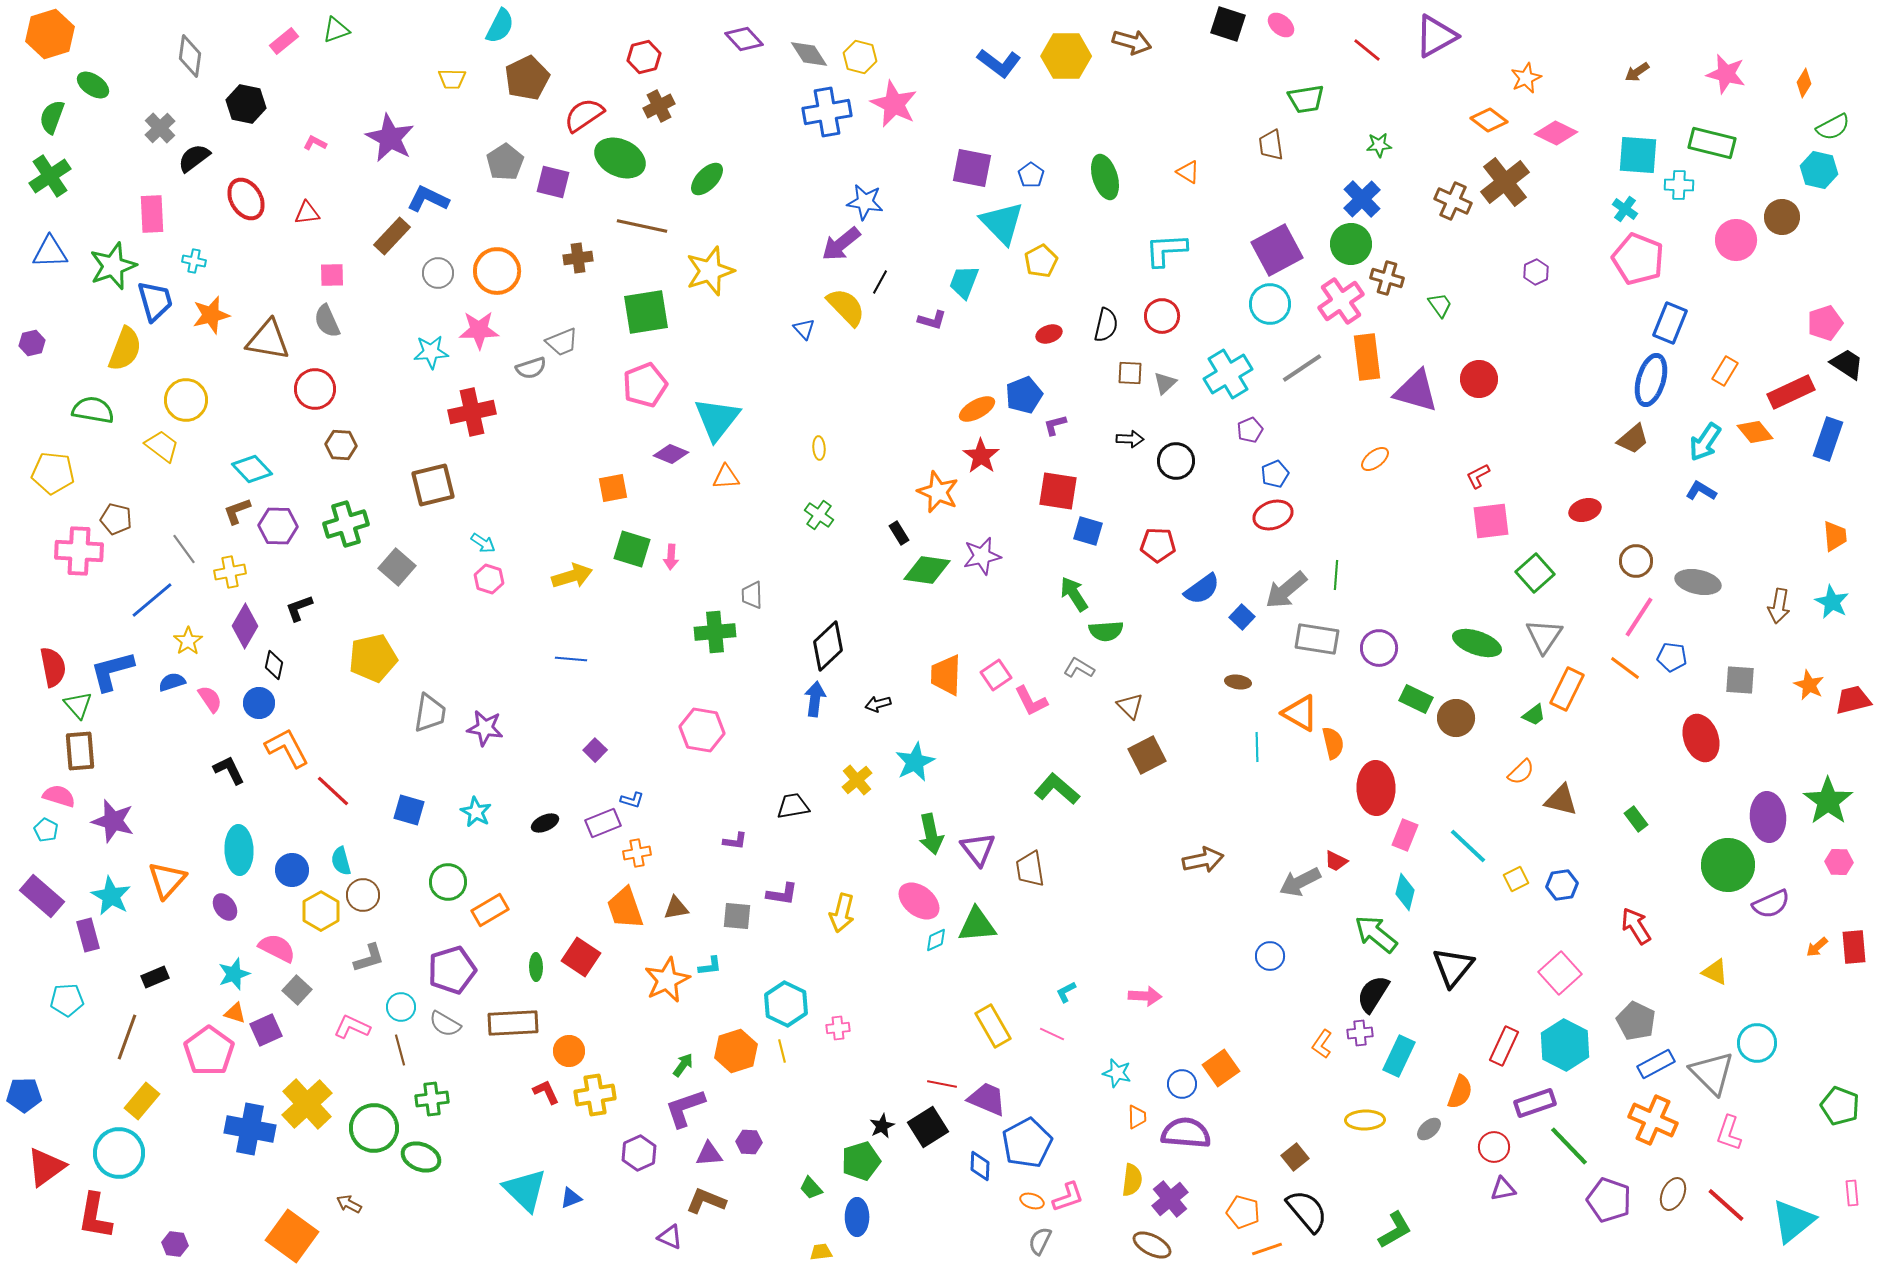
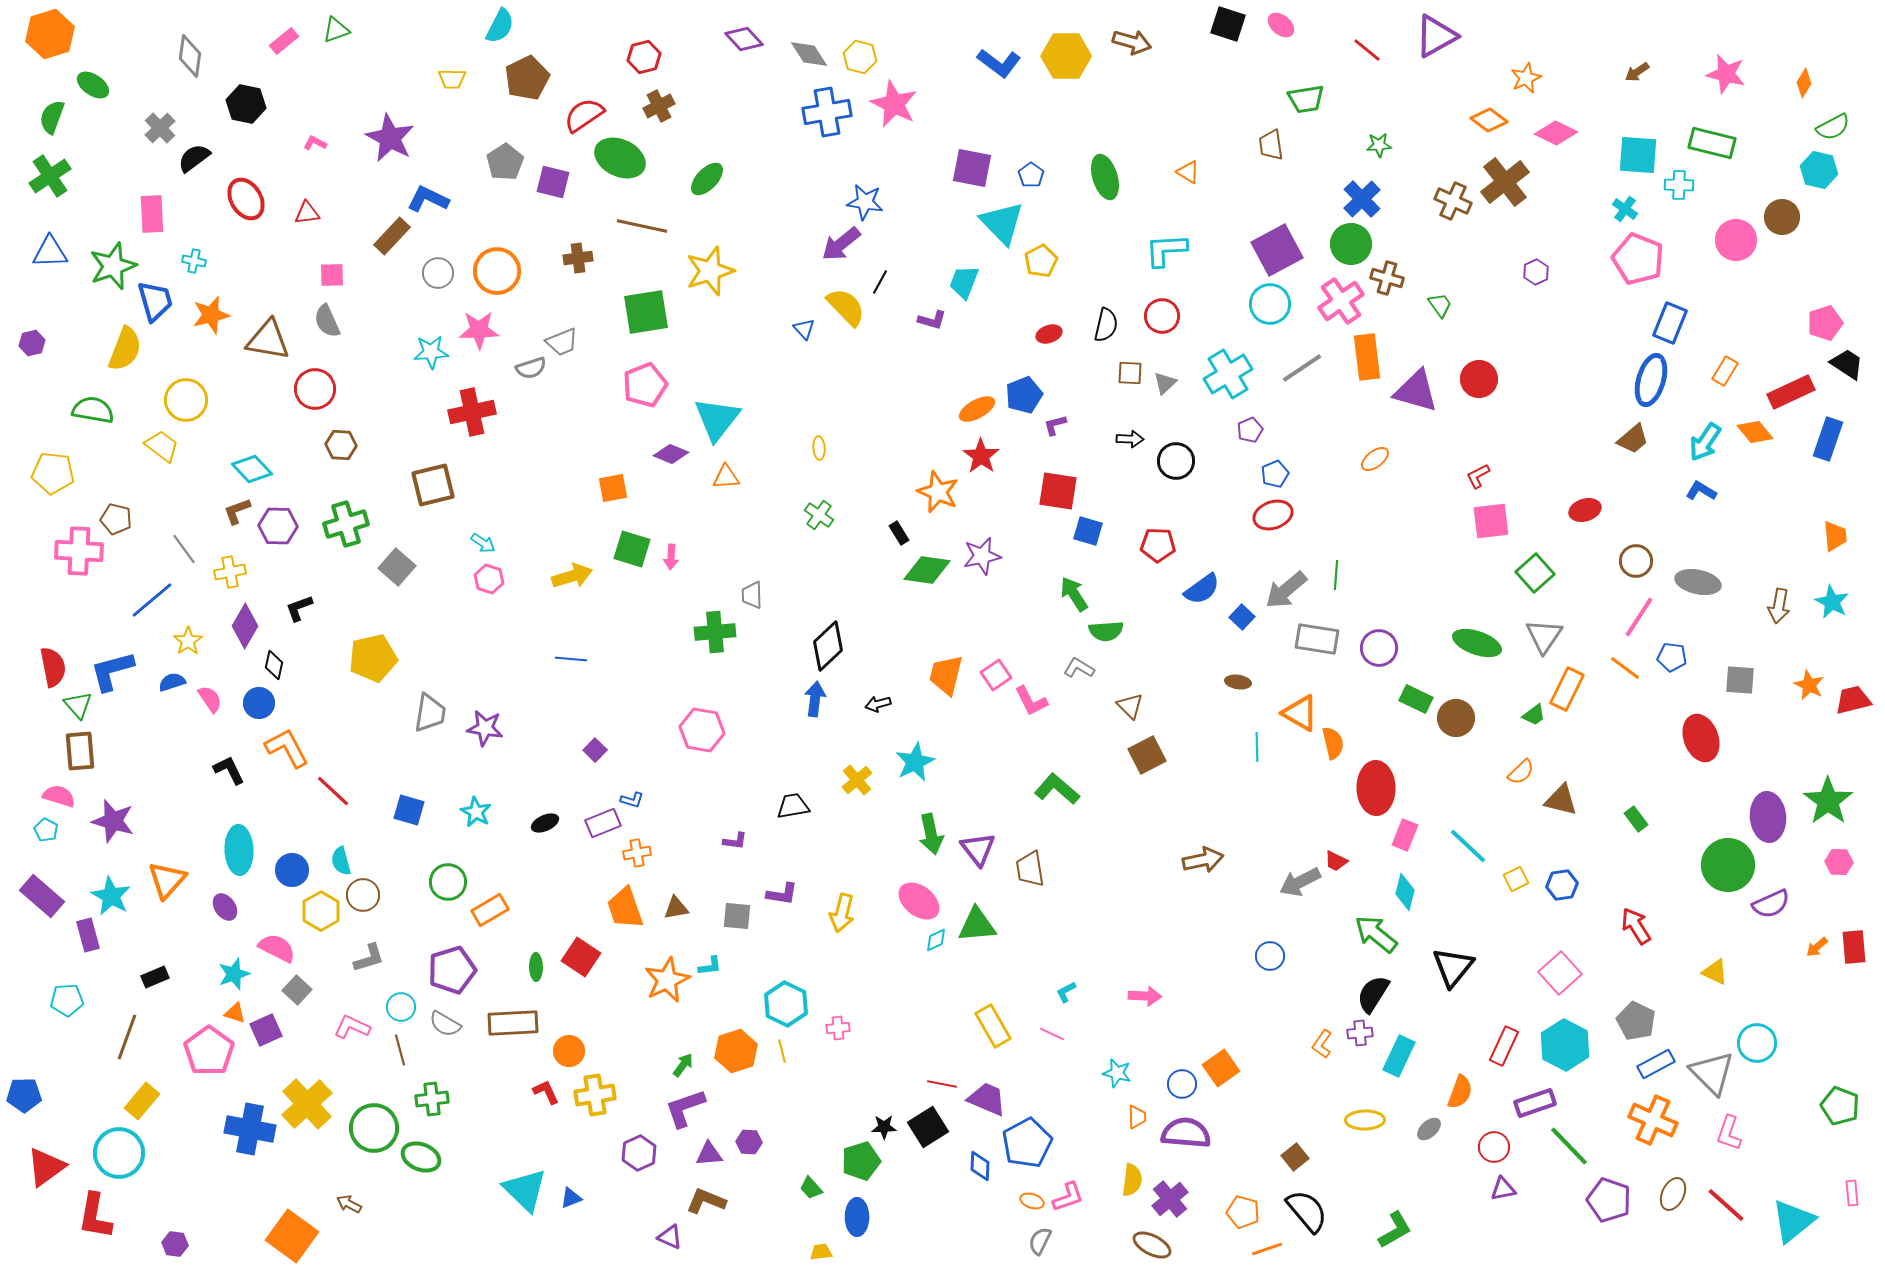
orange trapezoid at (946, 675): rotated 12 degrees clockwise
black star at (882, 1126): moved 2 px right, 1 px down; rotated 25 degrees clockwise
